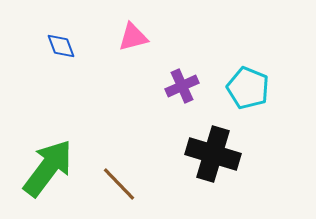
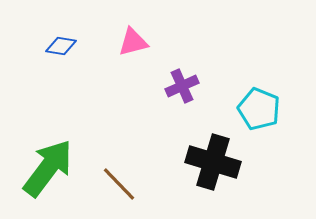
pink triangle: moved 5 px down
blue diamond: rotated 60 degrees counterclockwise
cyan pentagon: moved 11 px right, 21 px down
black cross: moved 8 px down
